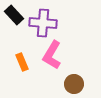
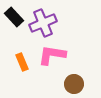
black rectangle: moved 2 px down
purple cross: rotated 28 degrees counterclockwise
pink L-shape: rotated 68 degrees clockwise
